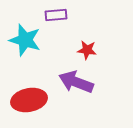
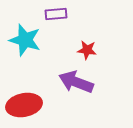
purple rectangle: moved 1 px up
red ellipse: moved 5 px left, 5 px down
